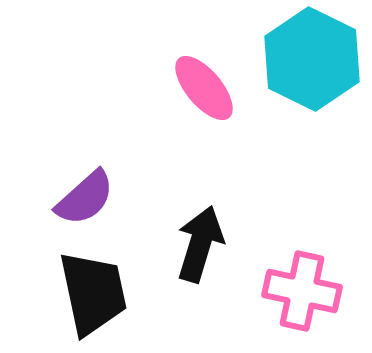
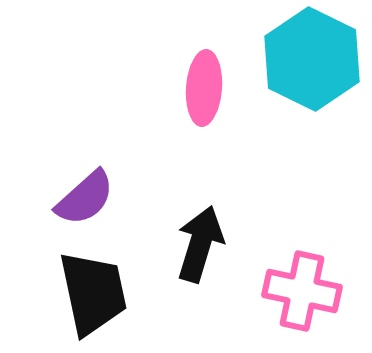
pink ellipse: rotated 44 degrees clockwise
